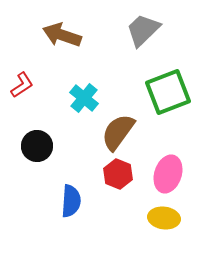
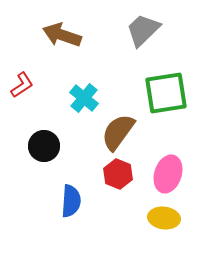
green square: moved 2 px left, 1 px down; rotated 12 degrees clockwise
black circle: moved 7 px right
